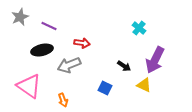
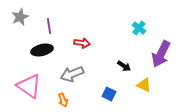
purple line: rotated 56 degrees clockwise
purple arrow: moved 6 px right, 6 px up
gray arrow: moved 3 px right, 9 px down
blue square: moved 4 px right, 6 px down
